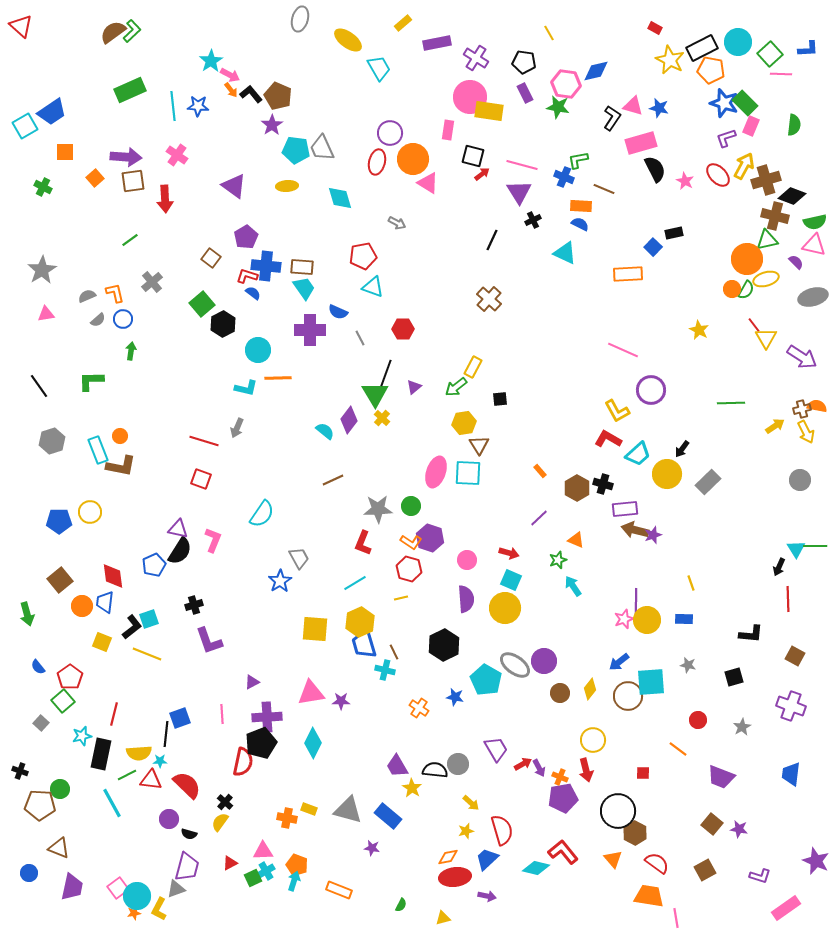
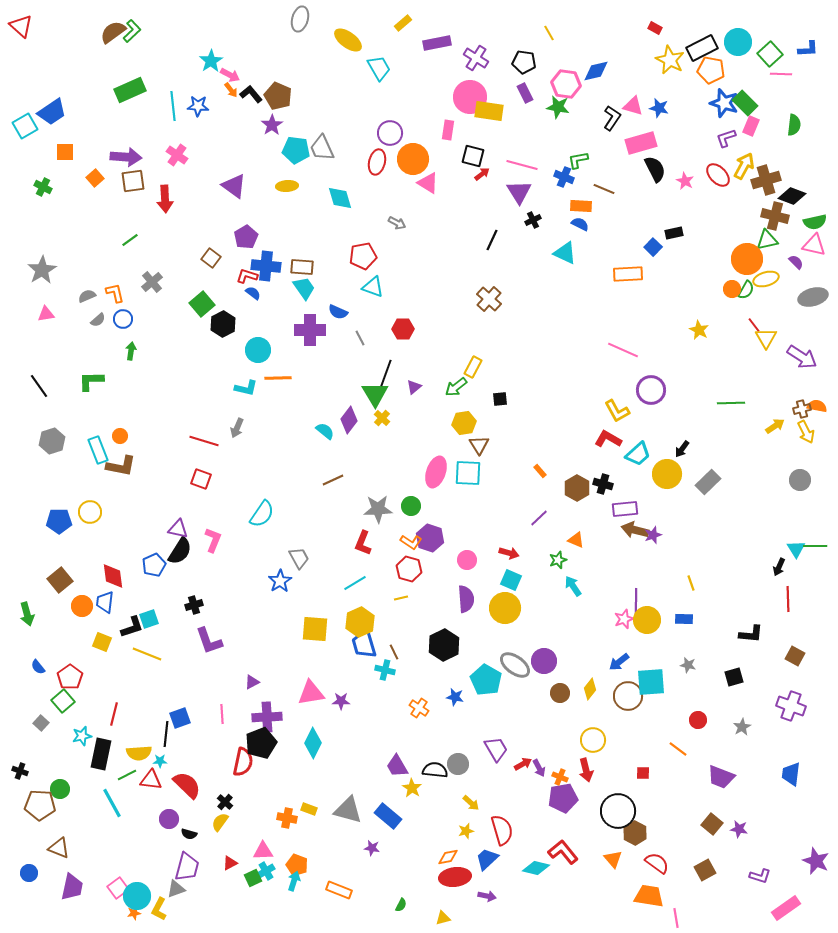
black L-shape at (132, 627): rotated 20 degrees clockwise
